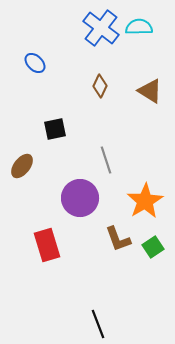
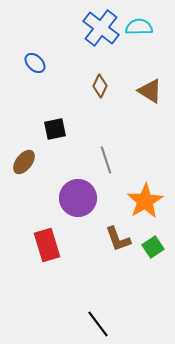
brown ellipse: moved 2 px right, 4 px up
purple circle: moved 2 px left
black line: rotated 16 degrees counterclockwise
